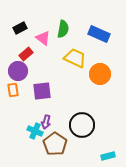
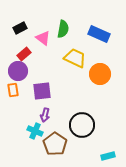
red rectangle: moved 2 px left
purple arrow: moved 1 px left, 7 px up
